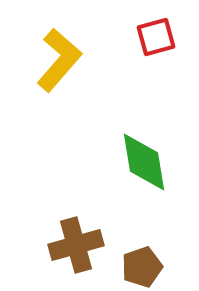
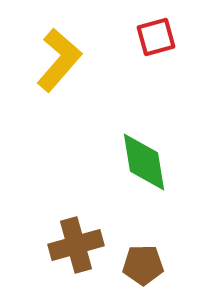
brown pentagon: moved 1 px right, 2 px up; rotated 18 degrees clockwise
